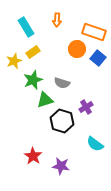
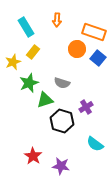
yellow rectangle: rotated 16 degrees counterclockwise
yellow star: moved 1 px left, 1 px down
green star: moved 4 px left, 3 px down
